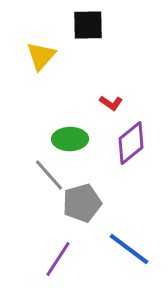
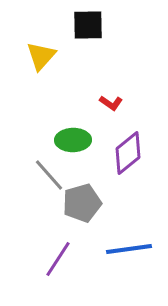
green ellipse: moved 3 px right, 1 px down
purple diamond: moved 3 px left, 10 px down
blue line: rotated 45 degrees counterclockwise
